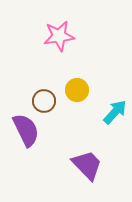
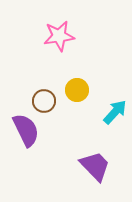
purple trapezoid: moved 8 px right, 1 px down
